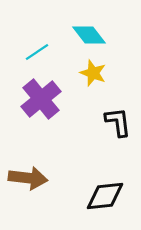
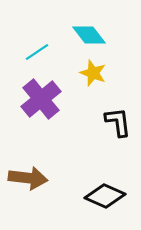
black diamond: rotated 30 degrees clockwise
